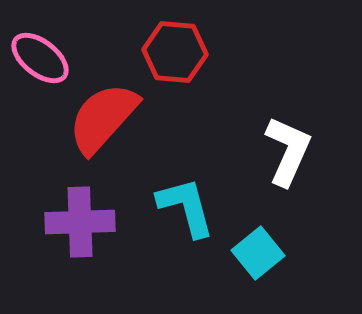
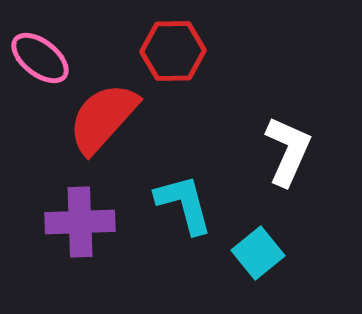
red hexagon: moved 2 px left, 1 px up; rotated 6 degrees counterclockwise
cyan L-shape: moved 2 px left, 3 px up
